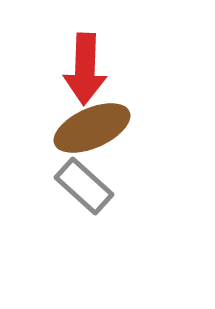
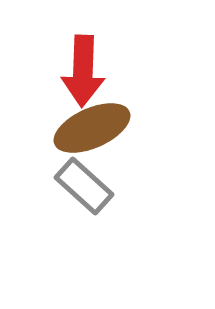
red arrow: moved 2 px left, 2 px down
